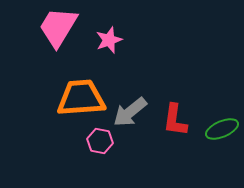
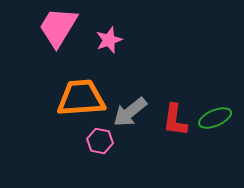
green ellipse: moved 7 px left, 11 px up
